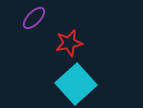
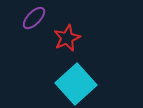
red star: moved 2 px left, 5 px up; rotated 12 degrees counterclockwise
